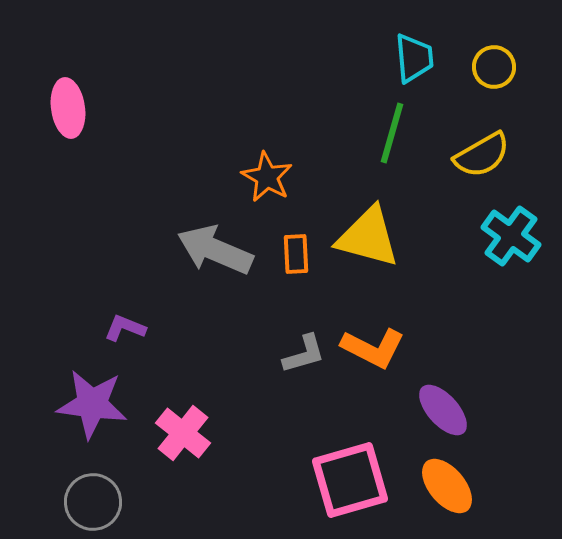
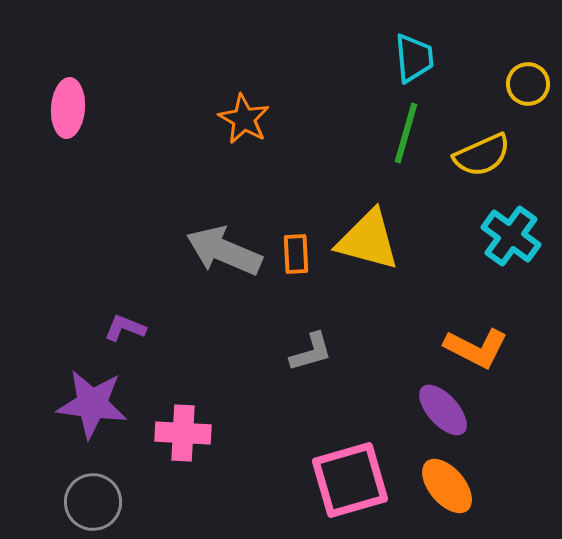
yellow circle: moved 34 px right, 17 px down
pink ellipse: rotated 12 degrees clockwise
green line: moved 14 px right
yellow semicircle: rotated 6 degrees clockwise
orange star: moved 23 px left, 58 px up
yellow triangle: moved 3 px down
gray arrow: moved 9 px right, 1 px down
orange L-shape: moved 103 px right
gray L-shape: moved 7 px right, 2 px up
pink cross: rotated 36 degrees counterclockwise
